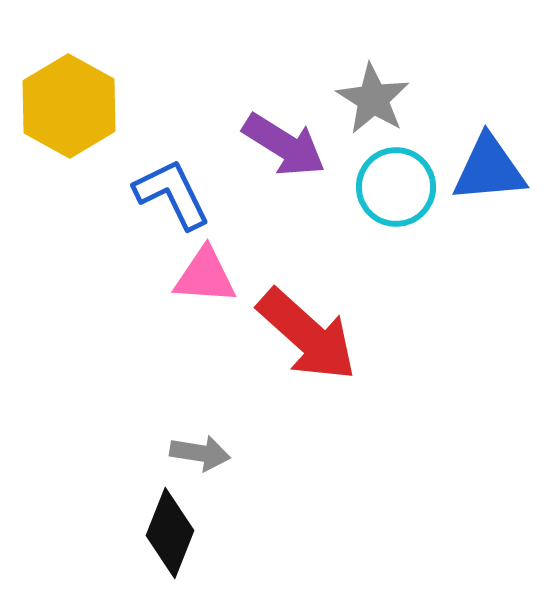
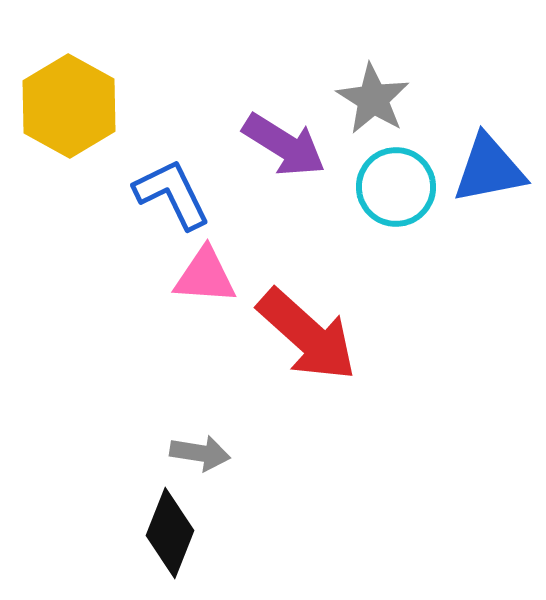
blue triangle: rotated 6 degrees counterclockwise
